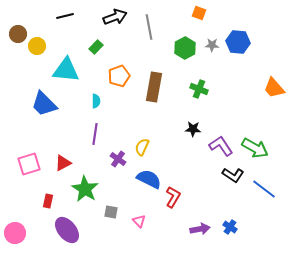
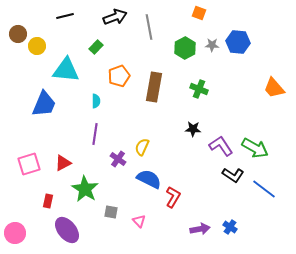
blue trapezoid: rotated 112 degrees counterclockwise
